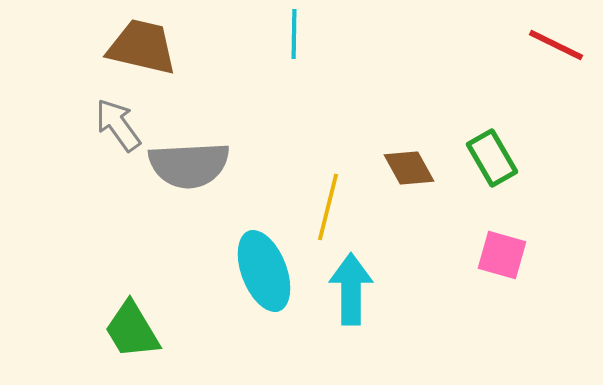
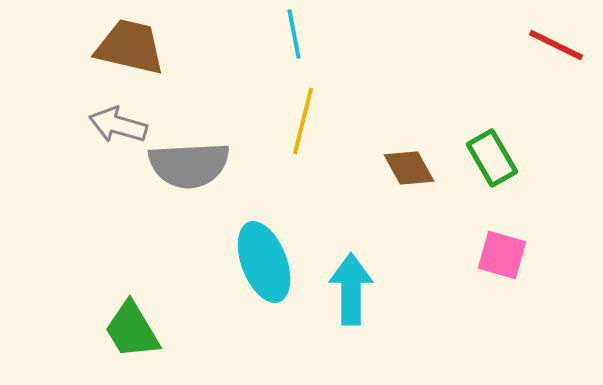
cyan line: rotated 12 degrees counterclockwise
brown trapezoid: moved 12 px left
gray arrow: rotated 38 degrees counterclockwise
yellow line: moved 25 px left, 86 px up
cyan ellipse: moved 9 px up
